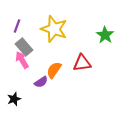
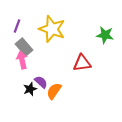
yellow star: moved 2 px left
green star: rotated 24 degrees counterclockwise
pink arrow: rotated 18 degrees clockwise
orange semicircle: moved 21 px down
purple semicircle: rotated 104 degrees counterclockwise
black star: moved 16 px right, 10 px up
